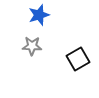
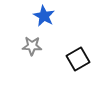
blue star: moved 5 px right, 1 px down; rotated 25 degrees counterclockwise
